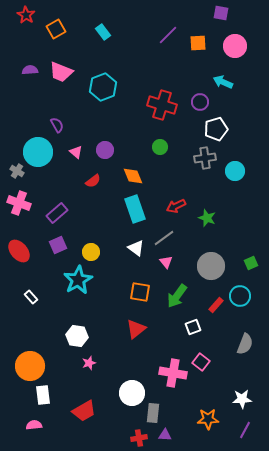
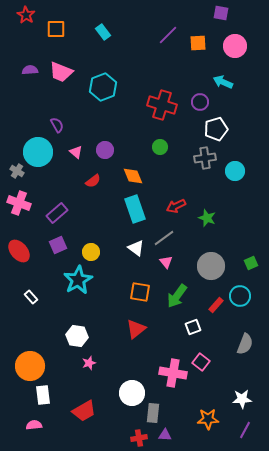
orange square at (56, 29): rotated 30 degrees clockwise
